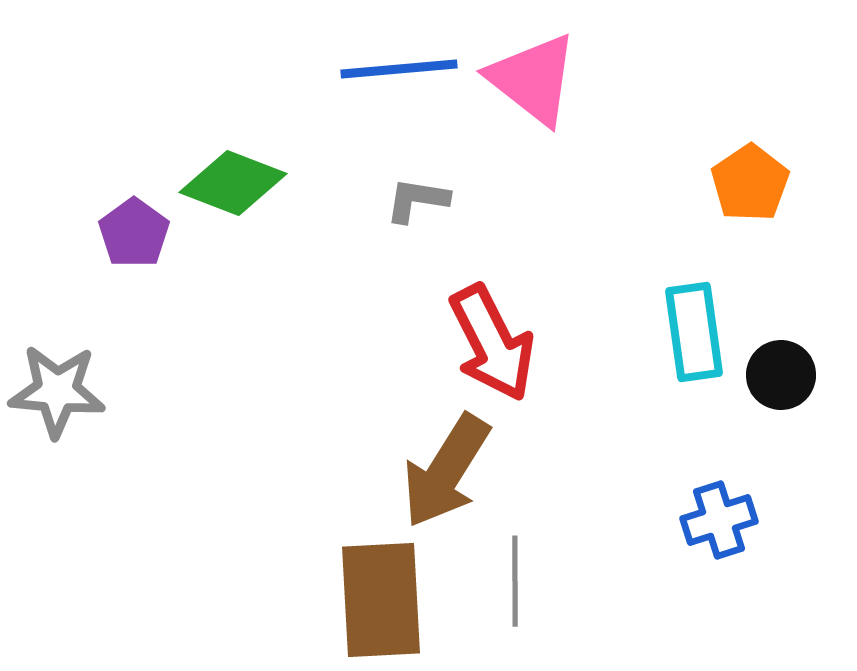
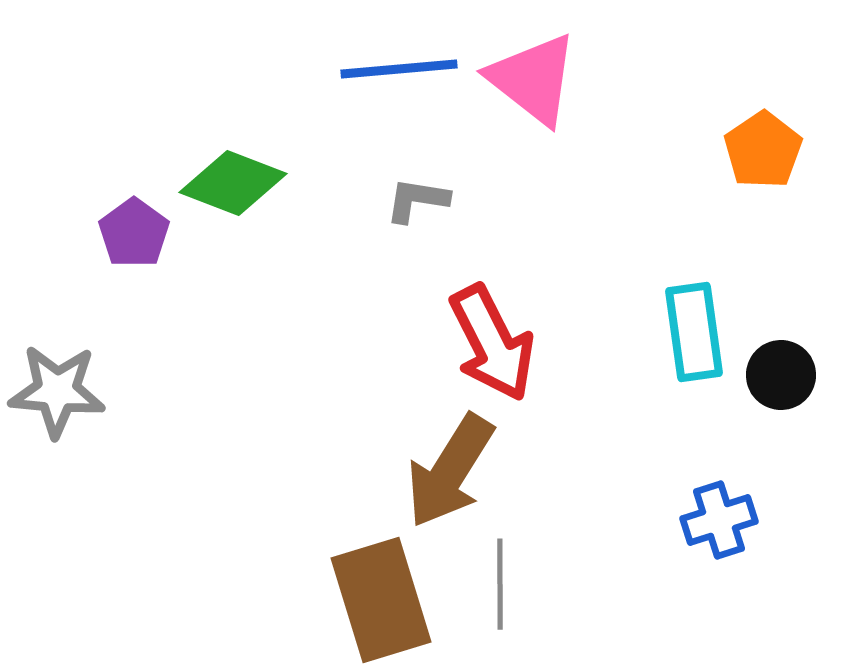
orange pentagon: moved 13 px right, 33 px up
brown arrow: moved 4 px right
gray line: moved 15 px left, 3 px down
brown rectangle: rotated 14 degrees counterclockwise
